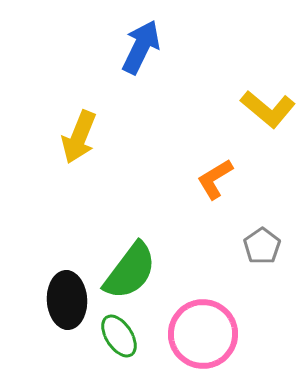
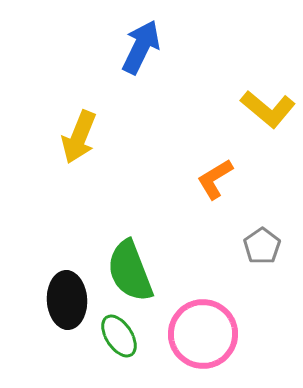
green semicircle: rotated 122 degrees clockwise
